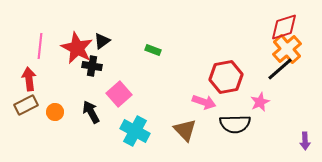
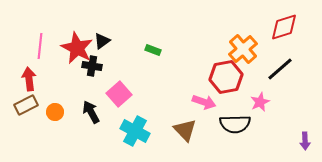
orange cross: moved 44 px left
